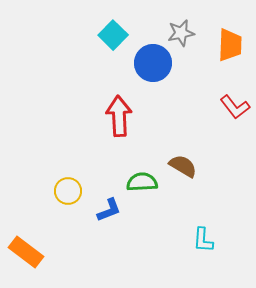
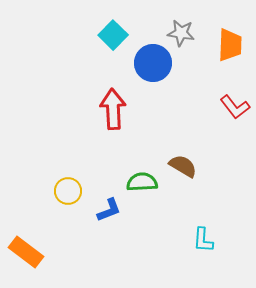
gray star: rotated 20 degrees clockwise
red arrow: moved 6 px left, 7 px up
